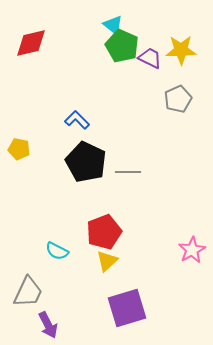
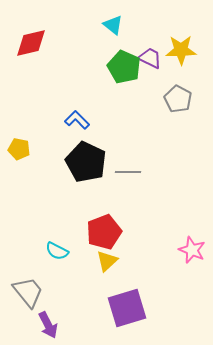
green pentagon: moved 2 px right, 21 px down
gray pentagon: rotated 20 degrees counterclockwise
pink star: rotated 20 degrees counterclockwise
gray trapezoid: rotated 64 degrees counterclockwise
